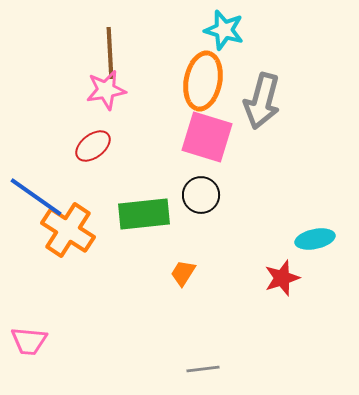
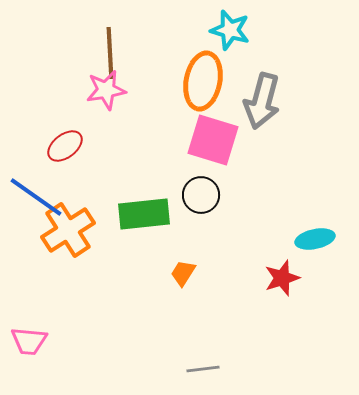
cyan star: moved 6 px right
pink square: moved 6 px right, 3 px down
red ellipse: moved 28 px left
orange cross: rotated 24 degrees clockwise
